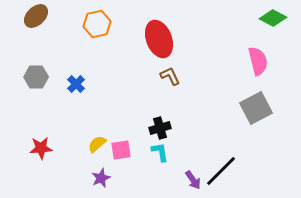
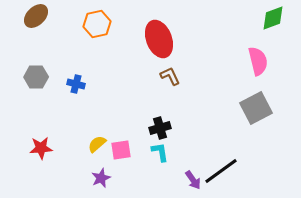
green diamond: rotated 48 degrees counterclockwise
blue cross: rotated 30 degrees counterclockwise
black line: rotated 9 degrees clockwise
